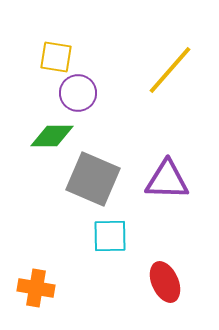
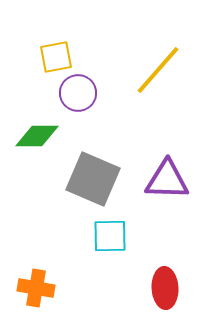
yellow square: rotated 20 degrees counterclockwise
yellow line: moved 12 px left
green diamond: moved 15 px left
red ellipse: moved 6 px down; rotated 21 degrees clockwise
